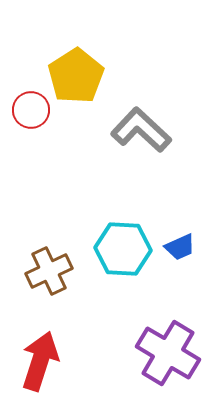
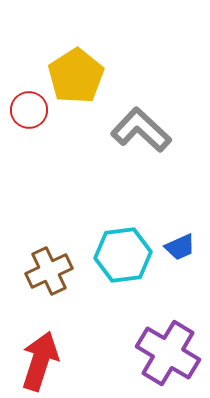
red circle: moved 2 px left
cyan hexagon: moved 6 px down; rotated 10 degrees counterclockwise
